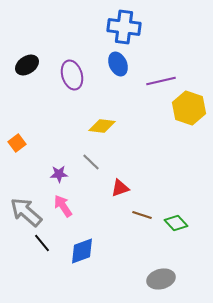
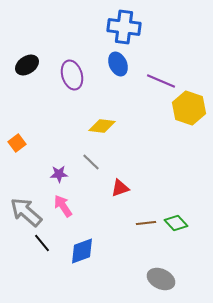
purple line: rotated 36 degrees clockwise
brown line: moved 4 px right, 8 px down; rotated 24 degrees counterclockwise
gray ellipse: rotated 40 degrees clockwise
